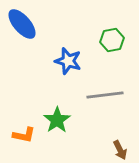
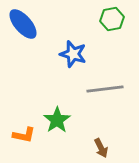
blue ellipse: moved 1 px right
green hexagon: moved 21 px up
blue star: moved 5 px right, 7 px up
gray line: moved 6 px up
brown arrow: moved 19 px left, 2 px up
